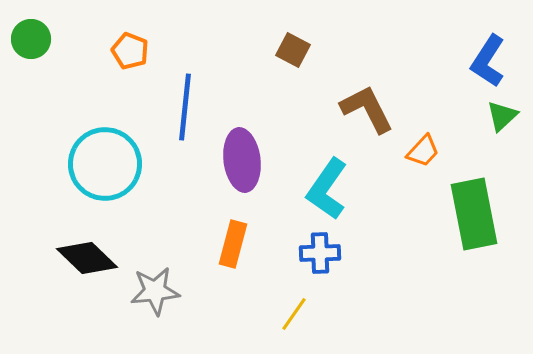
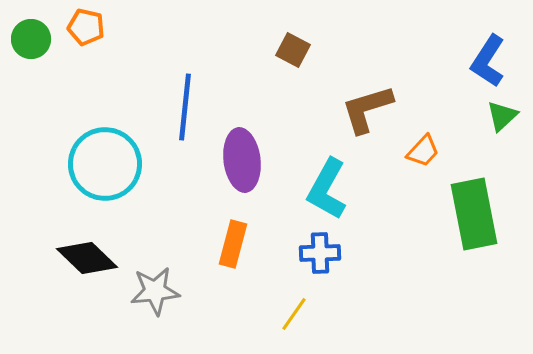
orange pentagon: moved 44 px left, 24 px up; rotated 9 degrees counterclockwise
brown L-shape: rotated 80 degrees counterclockwise
cyan L-shape: rotated 6 degrees counterclockwise
